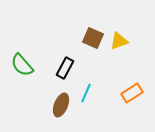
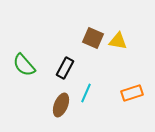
yellow triangle: moved 1 px left; rotated 30 degrees clockwise
green semicircle: moved 2 px right
orange rectangle: rotated 15 degrees clockwise
